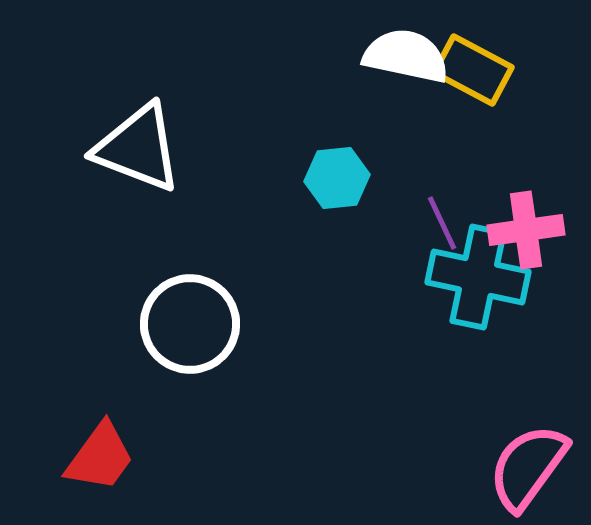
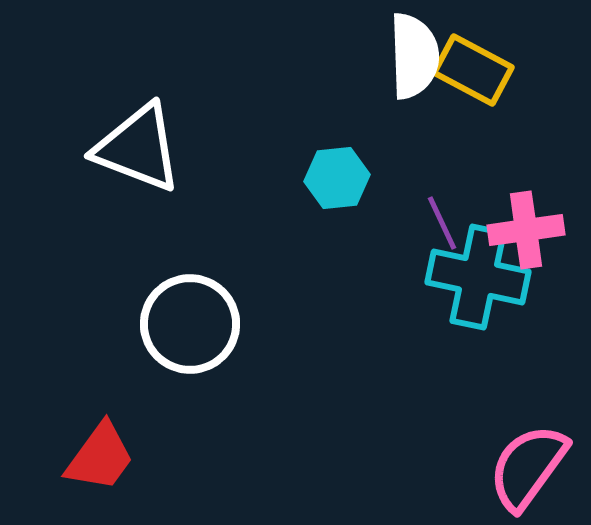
white semicircle: moved 8 px right; rotated 76 degrees clockwise
